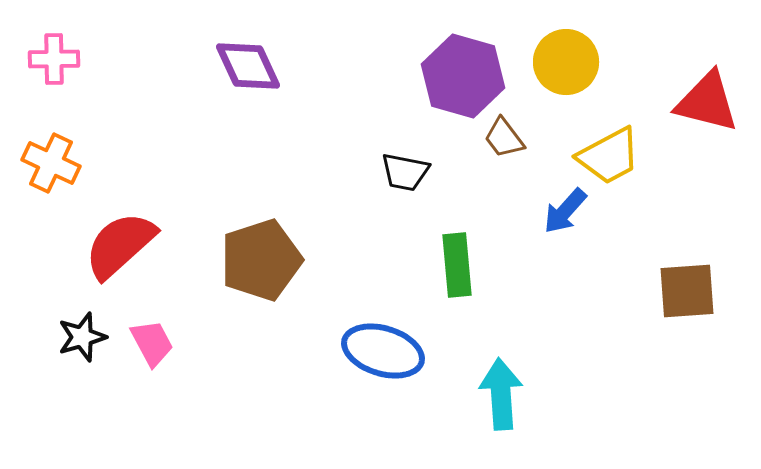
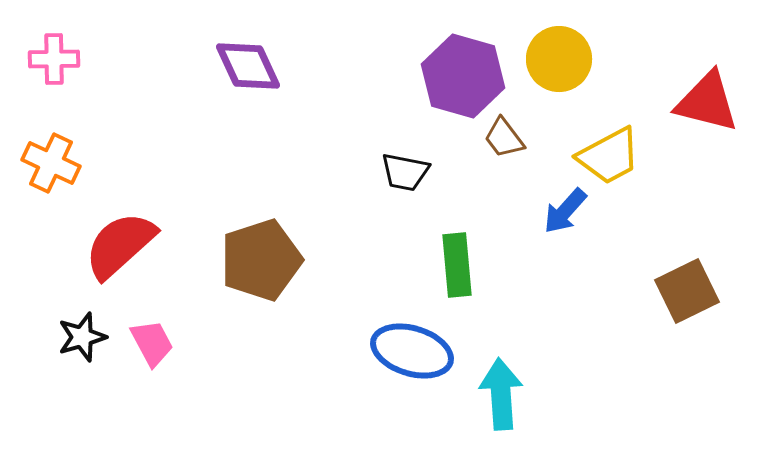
yellow circle: moved 7 px left, 3 px up
brown square: rotated 22 degrees counterclockwise
blue ellipse: moved 29 px right
